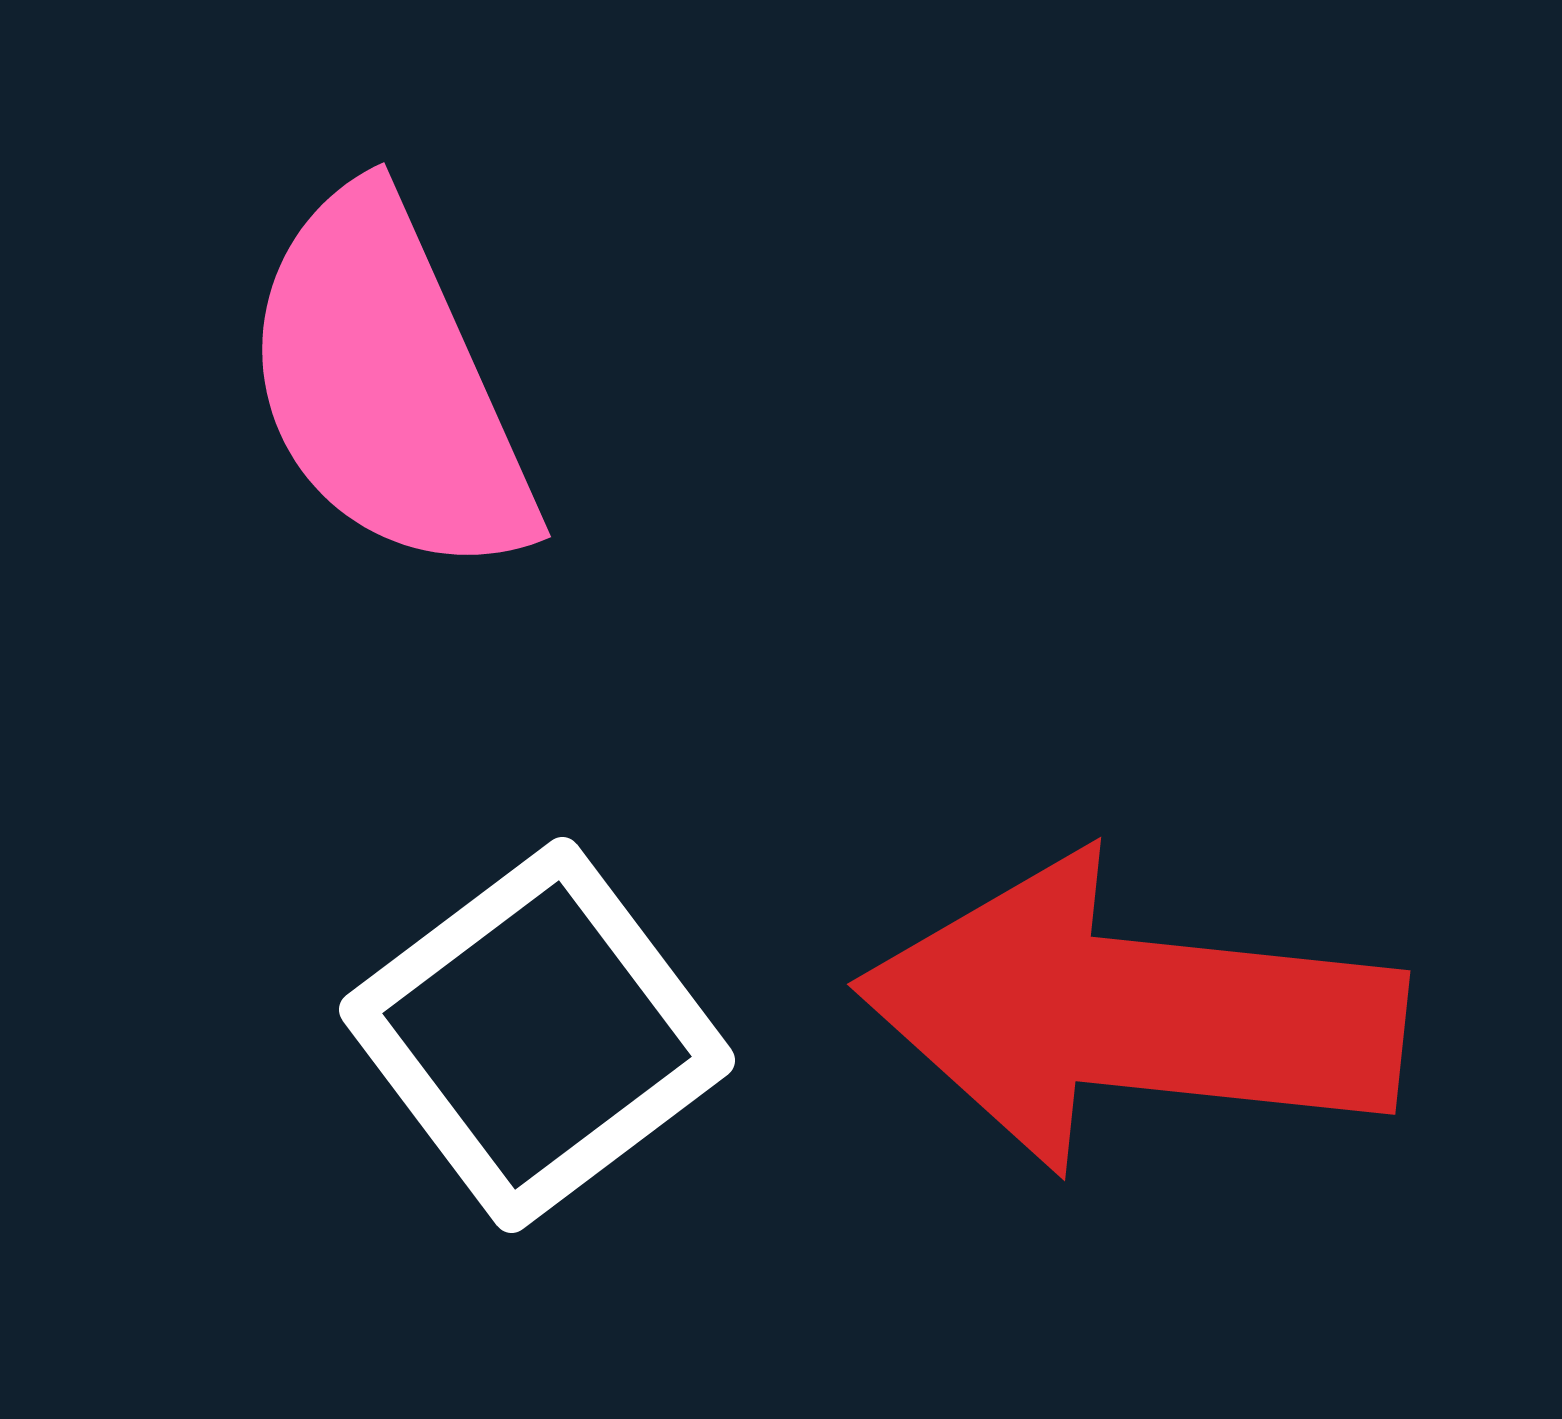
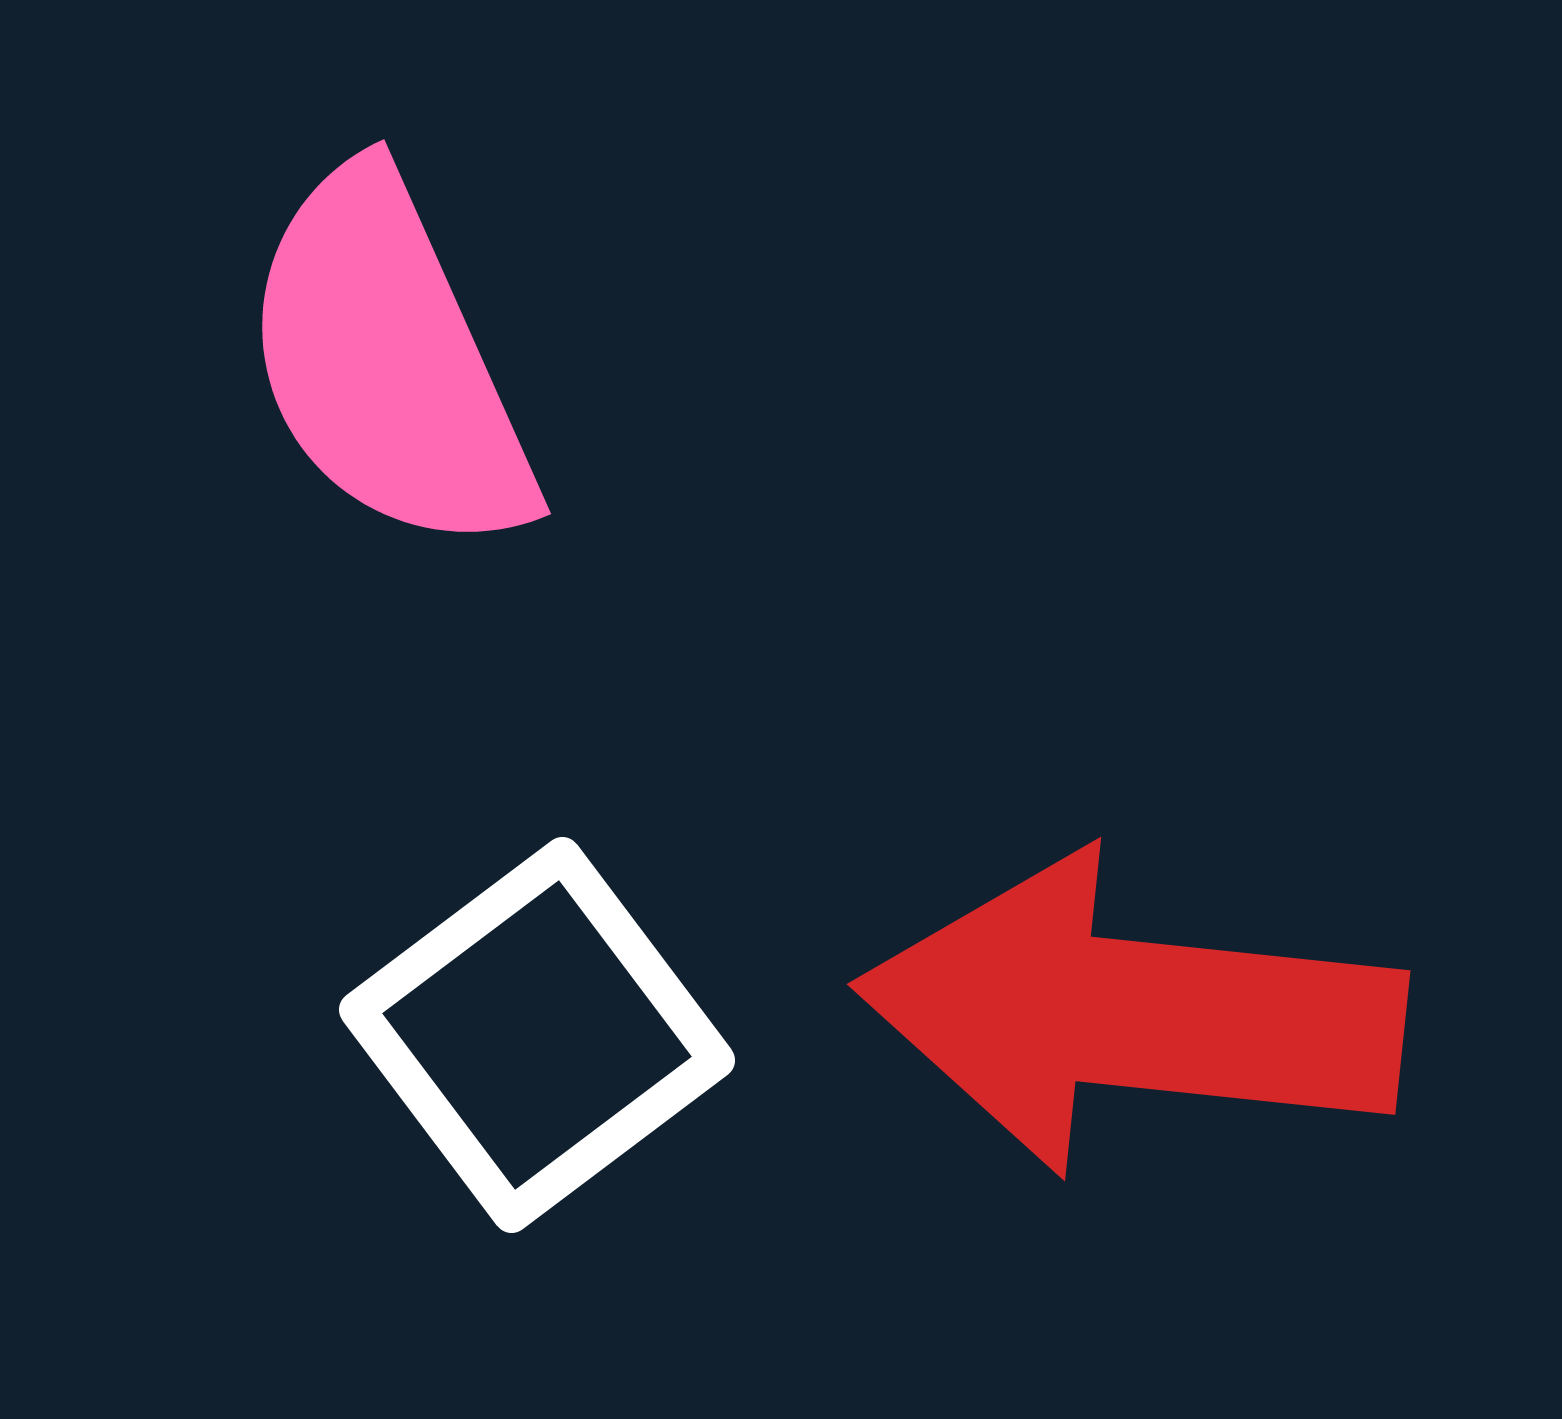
pink semicircle: moved 23 px up
